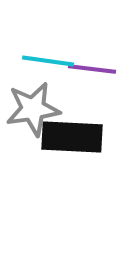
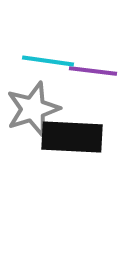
purple line: moved 1 px right, 2 px down
gray star: rotated 10 degrees counterclockwise
